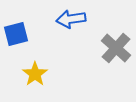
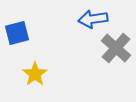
blue arrow: moved 22 px right
blue square: moved 1 px right, 1 px up
